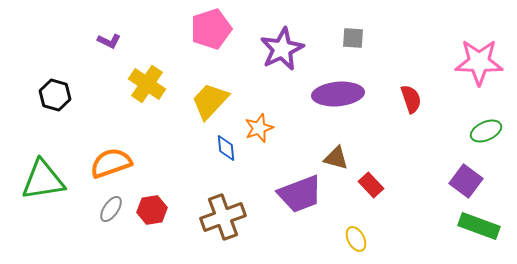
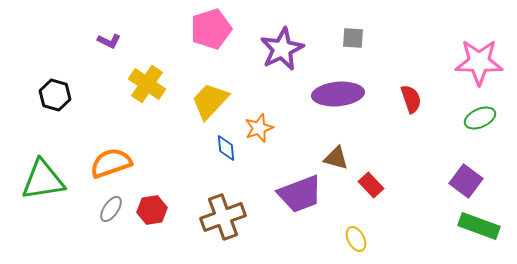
green ellipse: moved 6 px left, 13 px up
